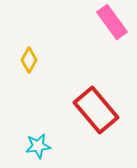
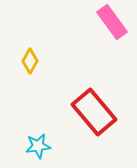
yellow diamond: moved 1 px right, 1 px down
red rectangle: moved 2 px left, 2 px down
